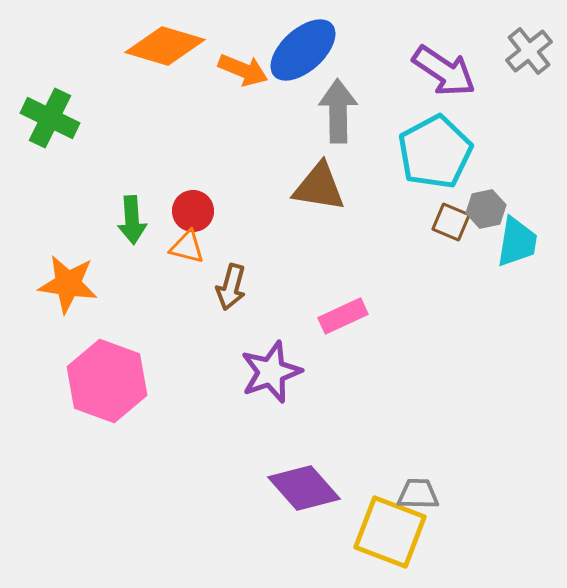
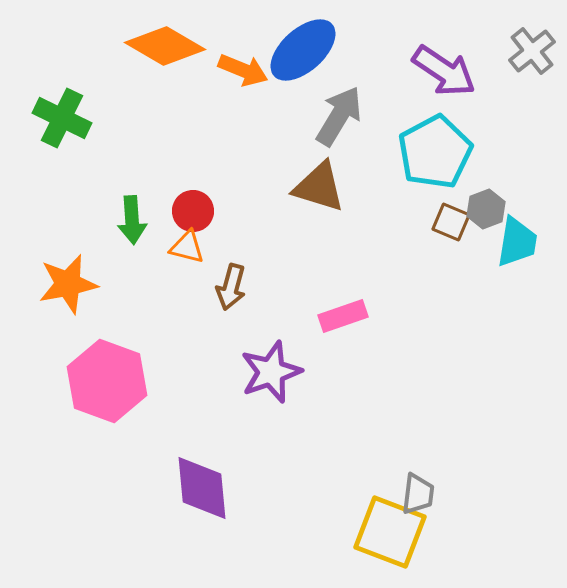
orange diamond: rotated 14 degrees clockwise
gray cross: moved 3 px right
gray arrow: moved 1 px right, 5 px down; rotated 32 degrees clockwise
green cross: moved 12 px right
brown triangle: rotated 8 degrees clockwise
gray hexagon: rotated 9 degrees counterclockwise
orange star: rotated 20 degrees counterclockwise
pink rectangle: rotated 6 degrees clockwise
purple diamond: moved 102 px left; rotated 36 degrees clockwise
gray trapezoid: rotated 96 degrees clockwise
